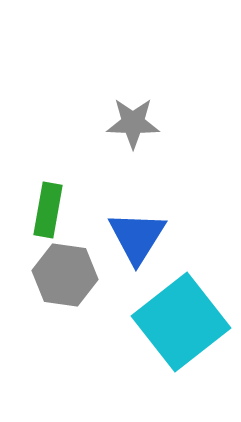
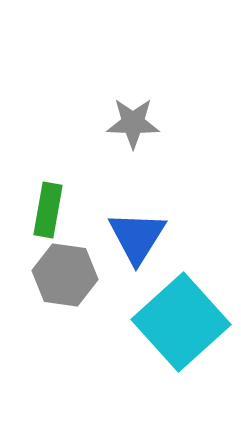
cyan square: rotated 4 degrees counterclockwise
